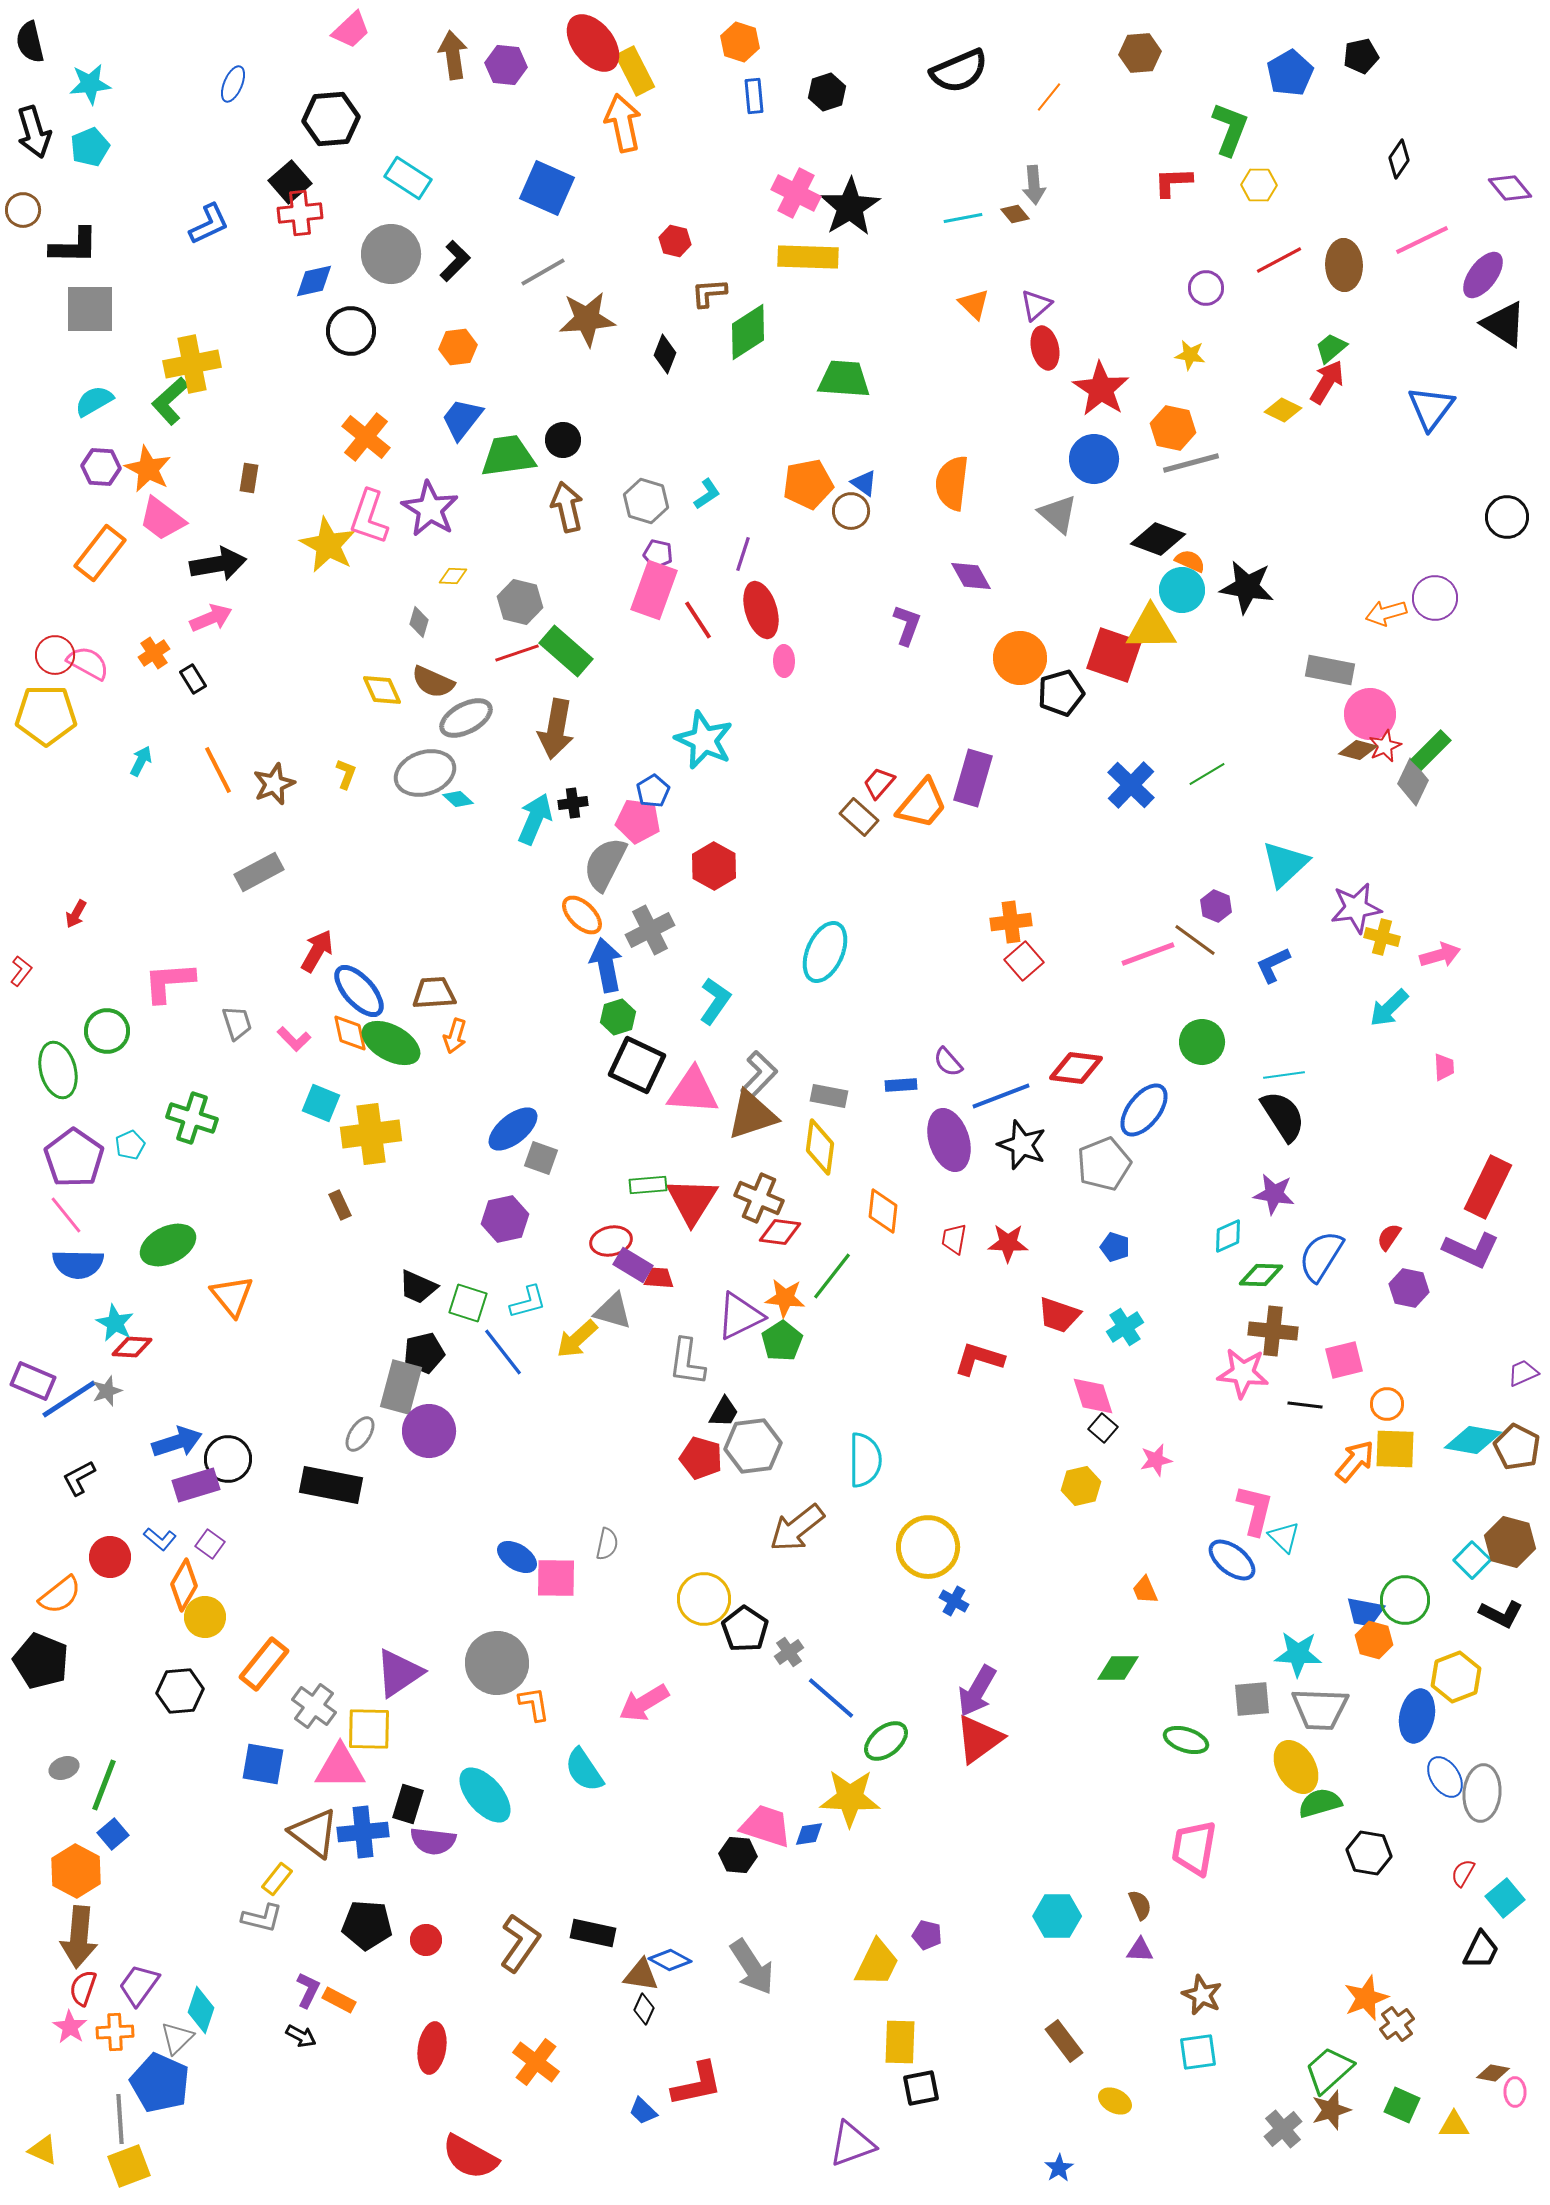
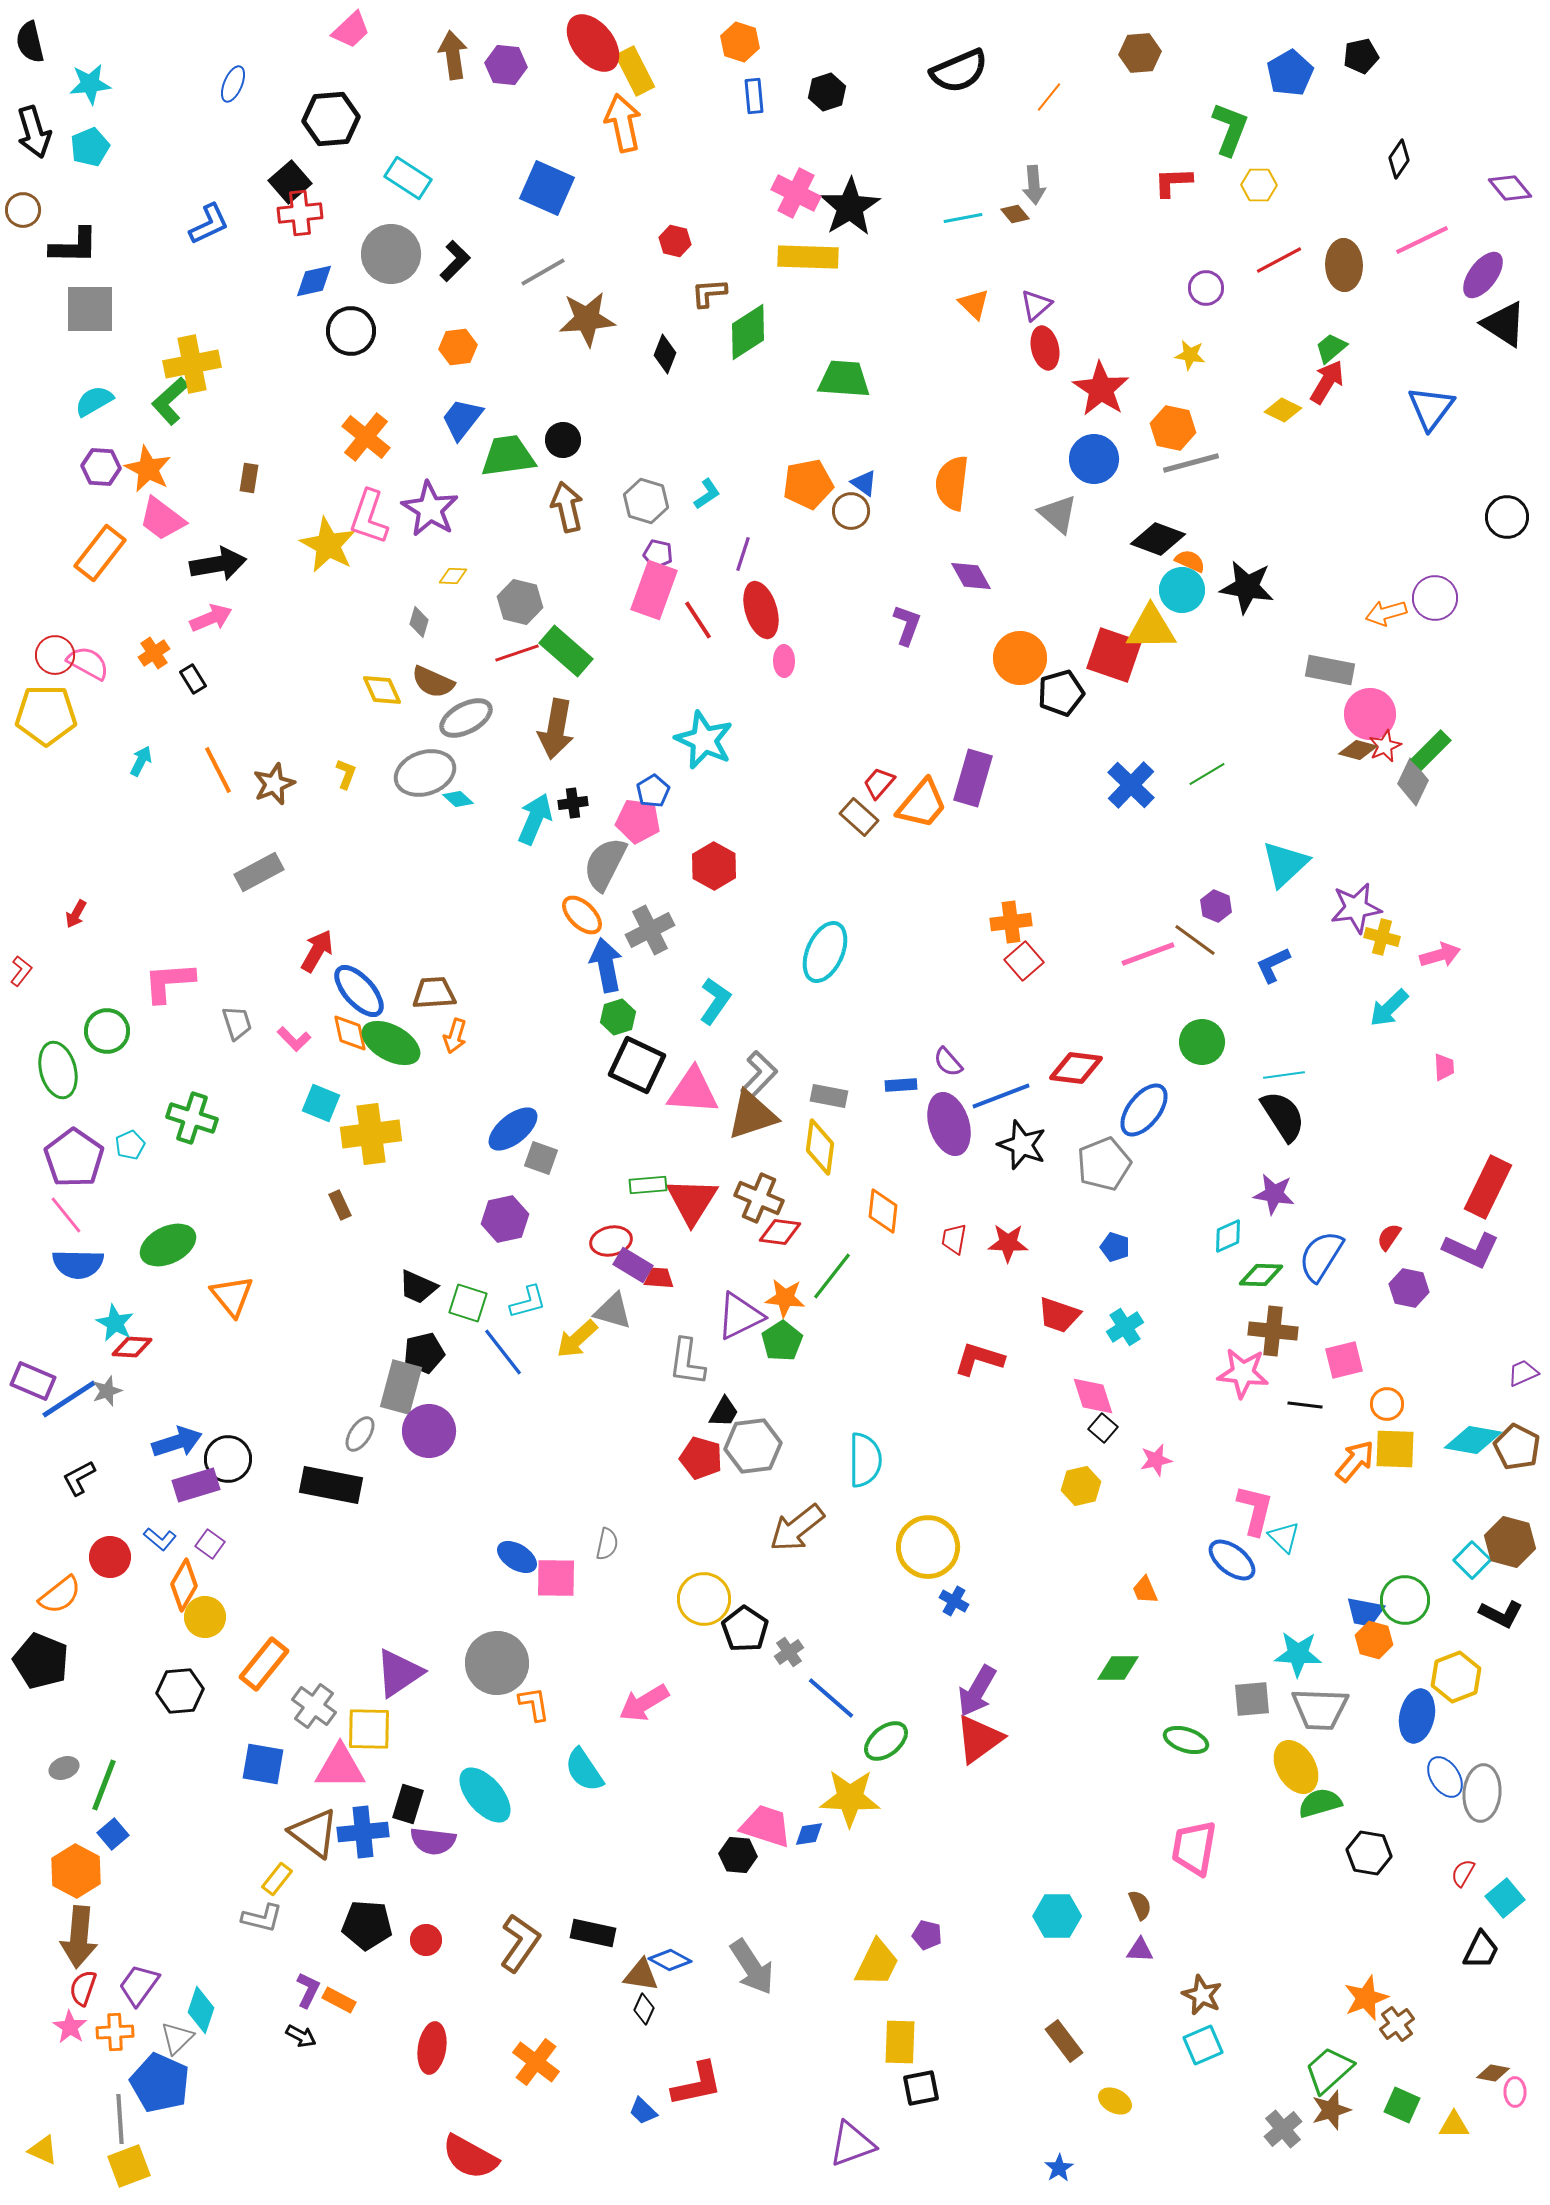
purple ellipse at (949, 1140): moved 16 px up
cyan square at (1198, 2052): moved 5 px right, 7 px up; rotated 15 degrees counterclockwise
